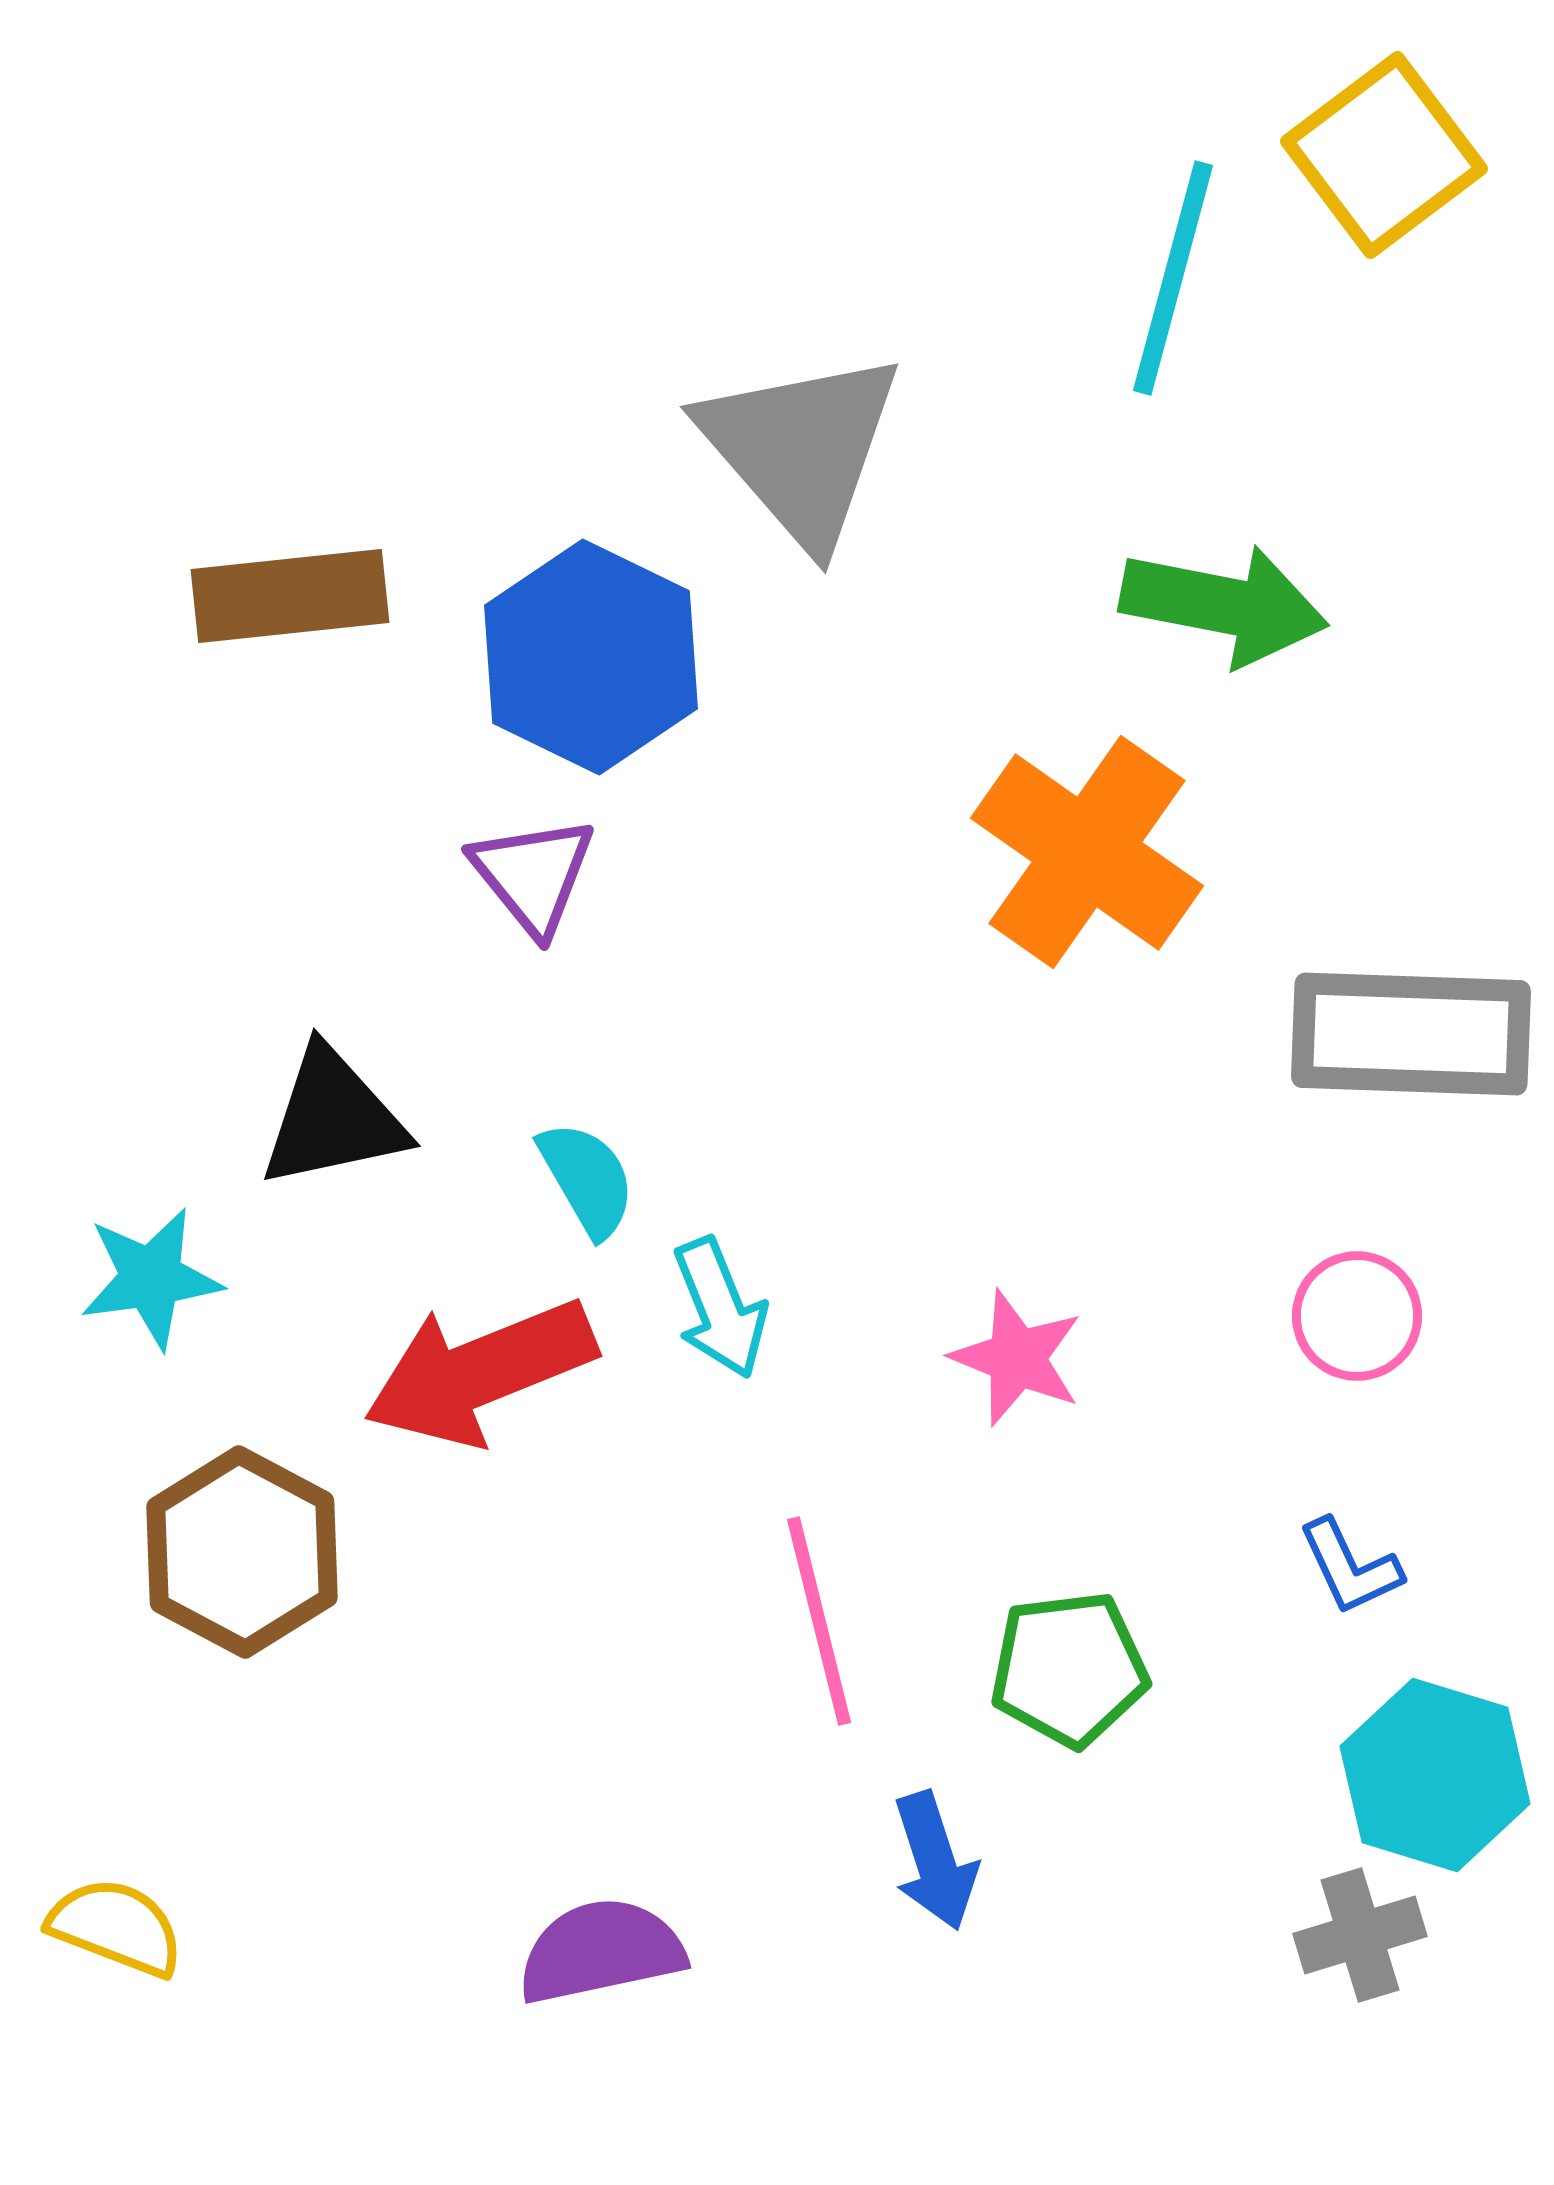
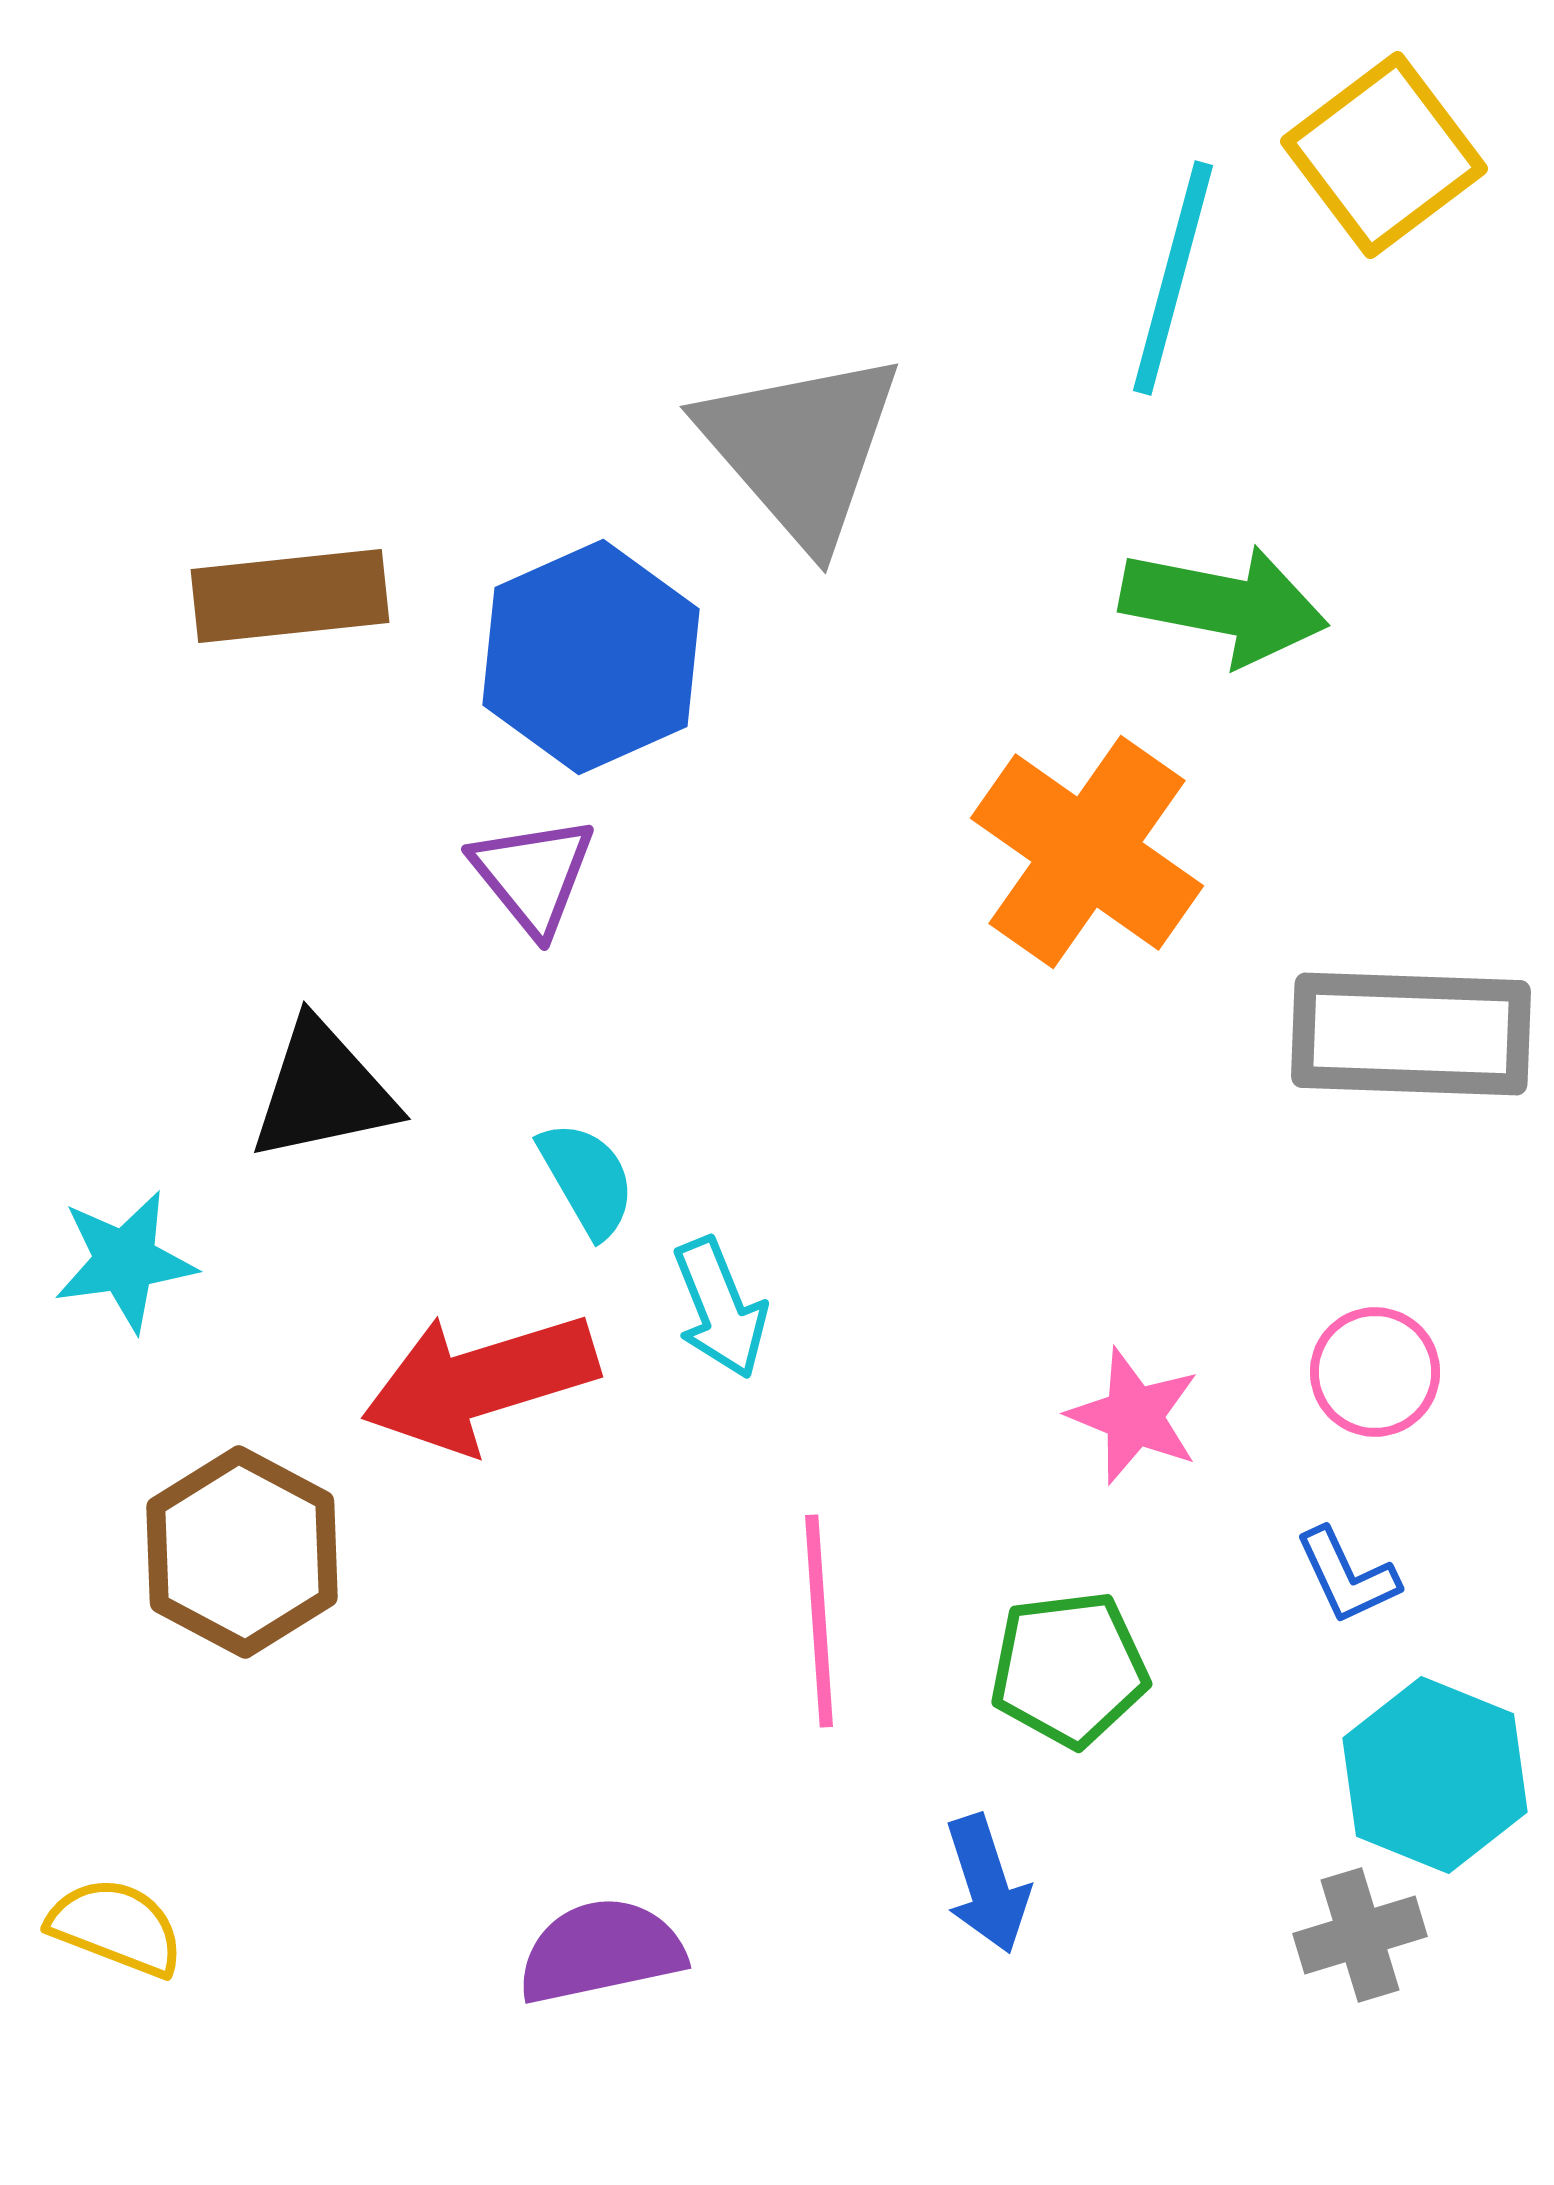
blue hexagon: rotated 10 degrees clockwise
black triangle: moved 10 px left, 27 px up
cyan star: moved 26 px left, 17 px up
pink circle: moved 18 px right, 56 px down
pink star: moved 117 px right, 58 px down
red arrow: moved 10 px down; rotated 5 degrees clockwise
blue L-shape: moved 3 px left, 9 px down
pink line: rotated 10 degrees clockwise
cyan hexagon: rotated 5 degrees clockwise
blue arrow: moved 52 px right, 23 px down
